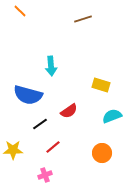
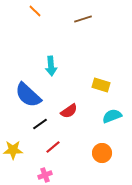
orange line: moved 15 px right
blue semicircle: rotated 28 degrees clockwise
